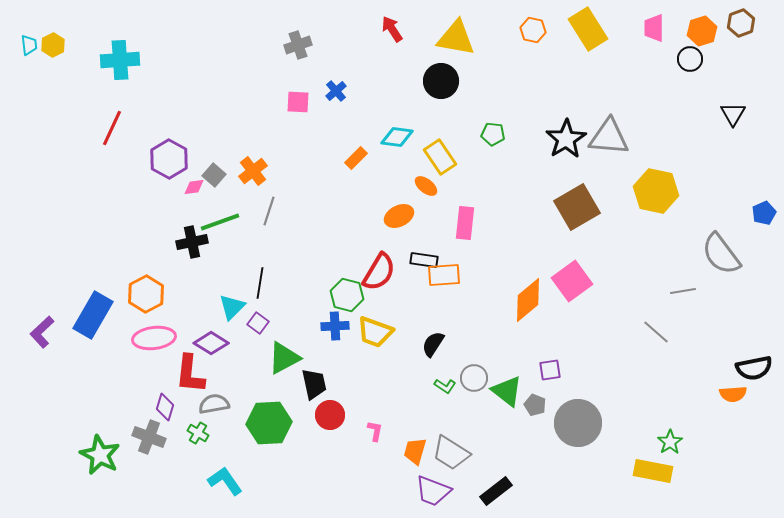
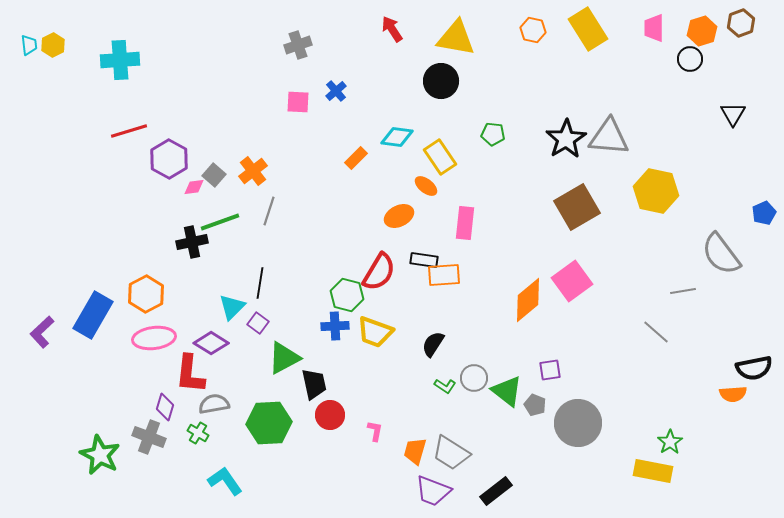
red line at (112, 128): moved 17 px right, 3 px down; rotated 48 degrees clockwise
